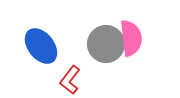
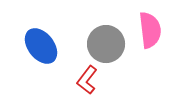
pink semicircle: moved 19 px right, 8 px up
red L-shape: moved 17 px right
